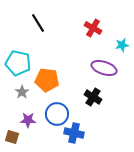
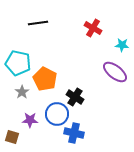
black line: rotated 66 degrees counterclockwise
cyan star: rotated 16 degrees clockwise
purple ellipse: moved 11 px right, 4 px down; rotated 20 degrees clockwise
orange pentagon: moved 2 px left, 1 px up; rotated 20 degrees clockwise
black cross: moved 18 px left
purple star: moved 2 px right
